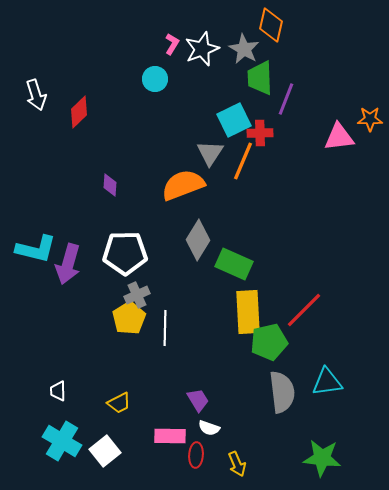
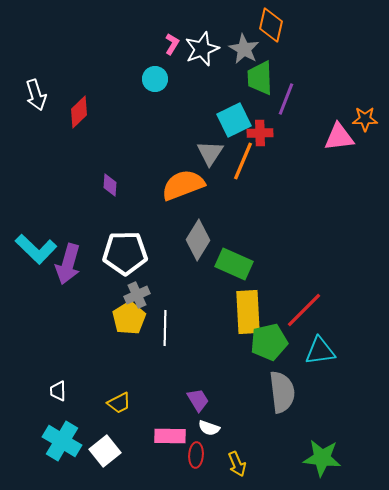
orange star: moved 5 px left
cyan L-shape: rotated 30 degrees clockwise
cyan triangle: moved 7 px left, 31 px up
